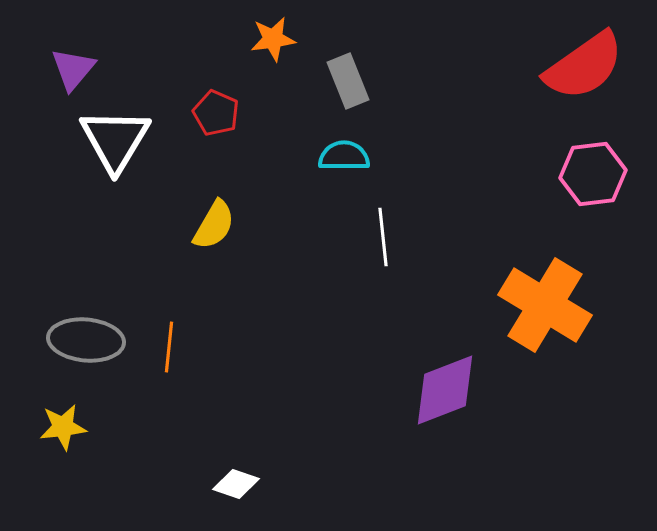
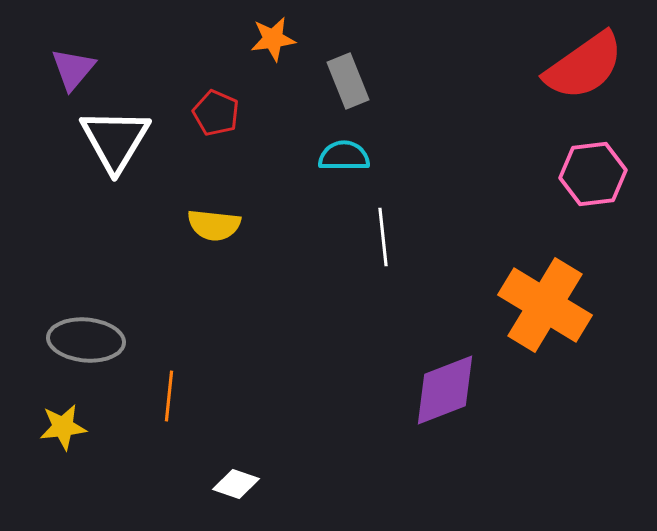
yellow semicircle: rotated 66 degrees clockwise
orange line: moved 49 px down
